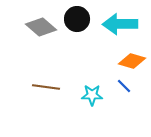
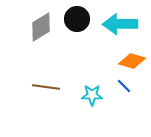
gray diamond: rotated 72 degrees counterclockwise
